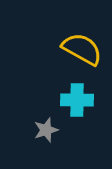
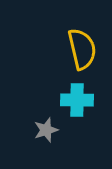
yellow semicircle: rotated 48 degrees clockwise
